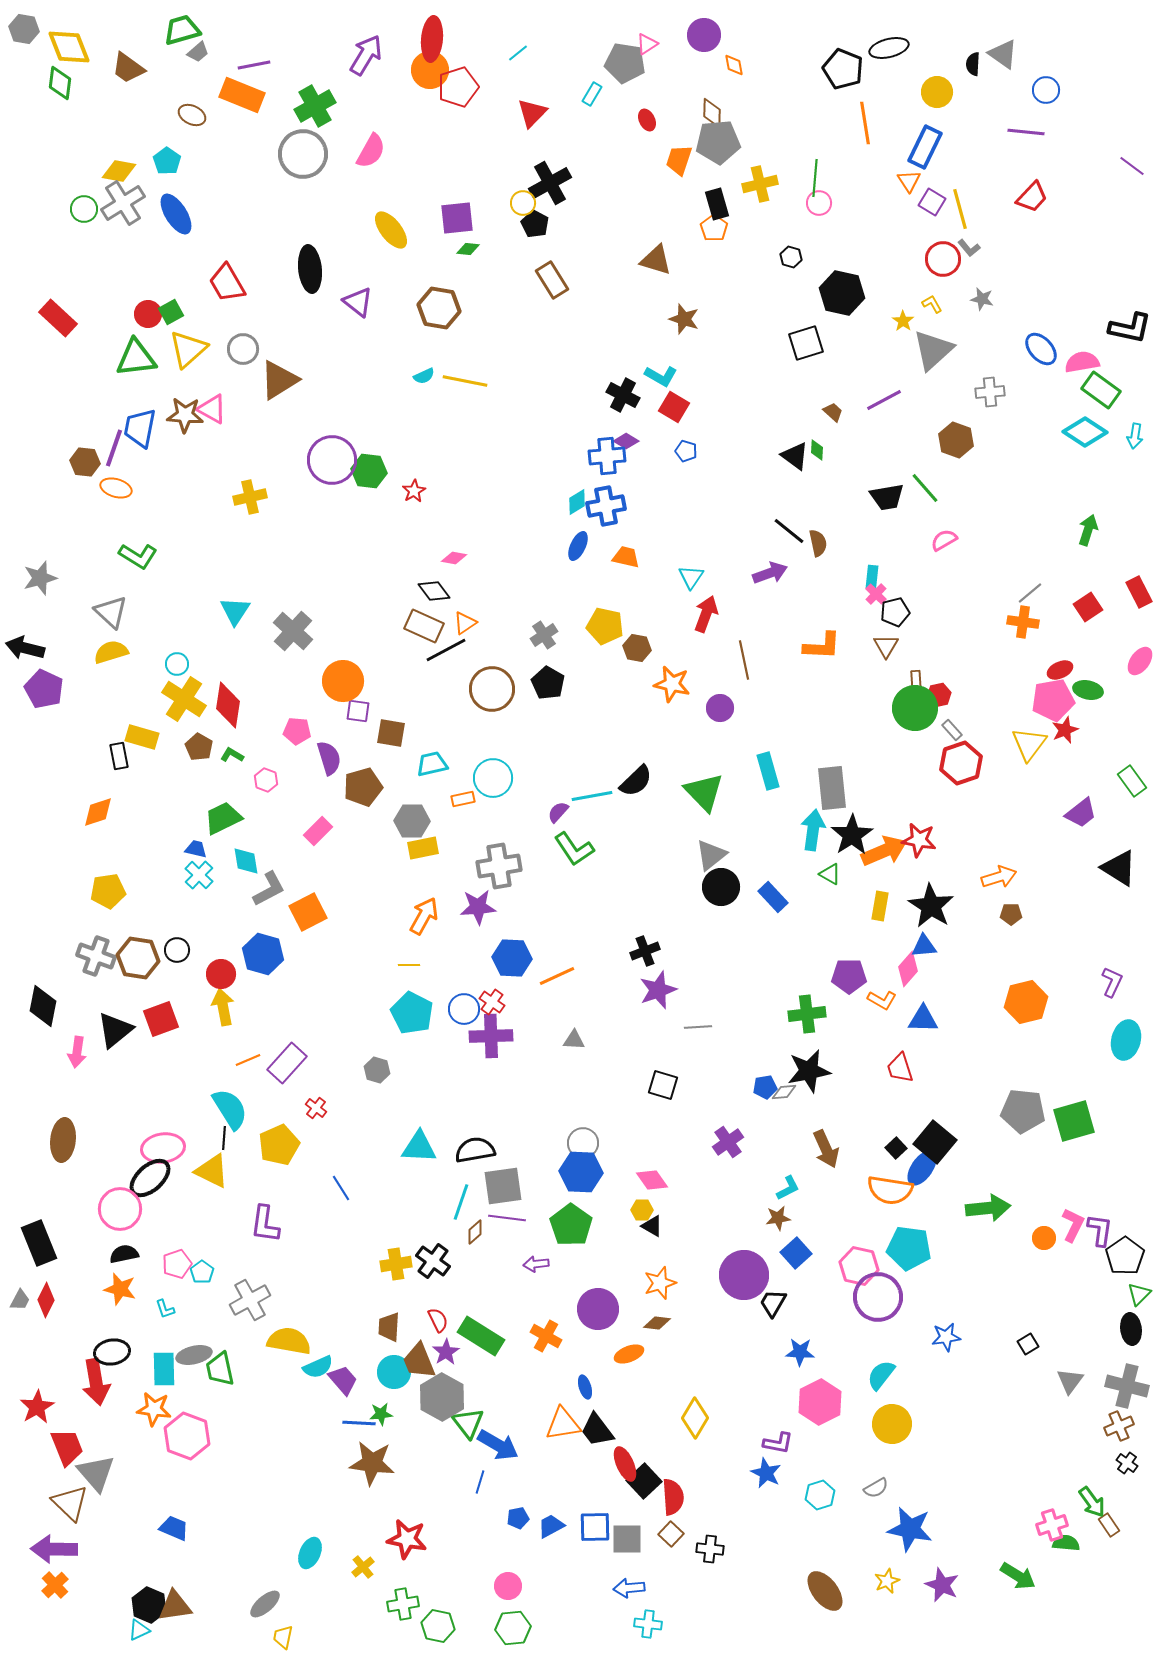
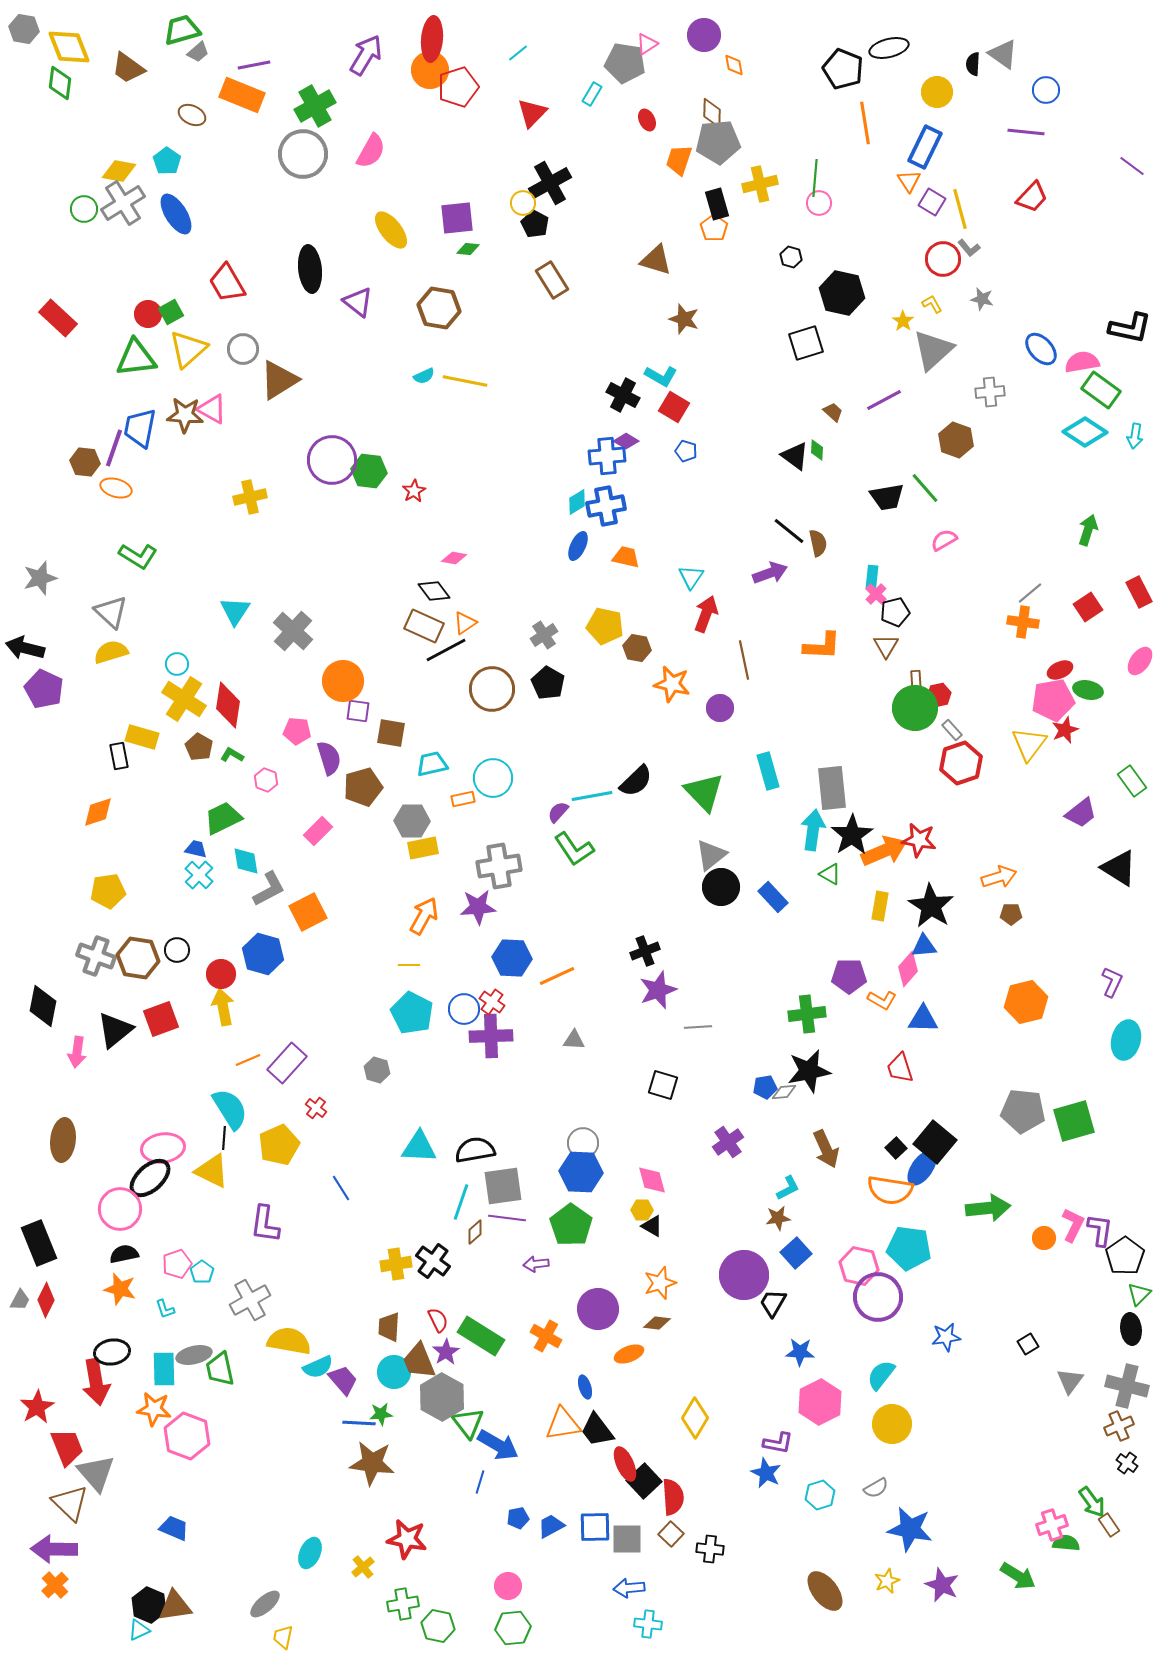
pink diamond at (652, 1180): rotated 20 degrees clockwise
